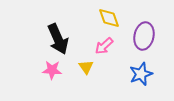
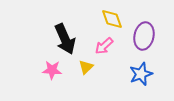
yellow diamond: moved 3 px right, 1 px down
black arrow: moved 7 px right
yellow triangle: rotated 21 degrees clockwise
